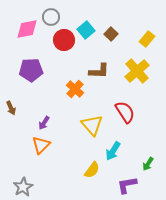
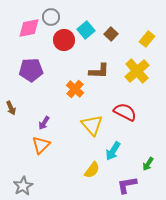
pink diamond: moved 2 px right, 1 px up
red semicircle: rotated 30 degrees counterclockwise
gray star: moved 1 px up
